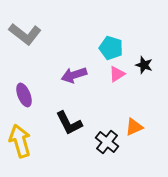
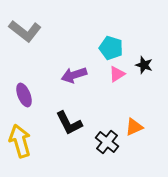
gray L-shape: moved 3 px up
